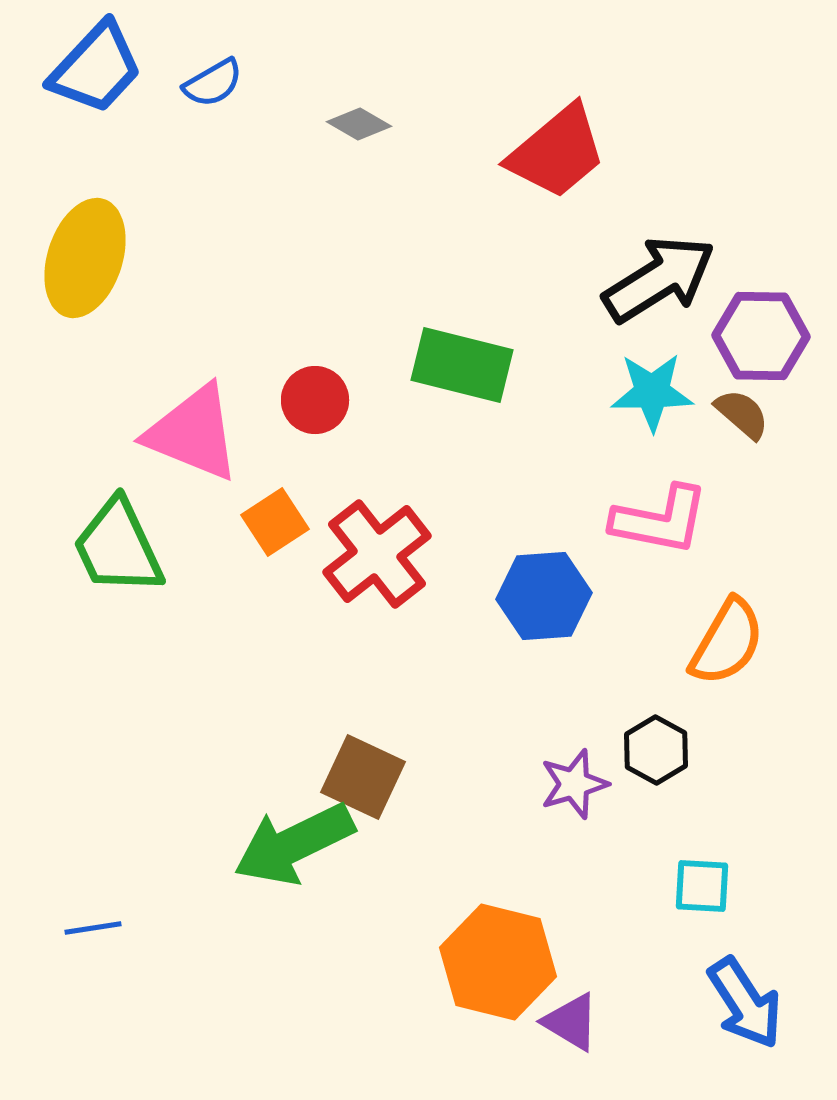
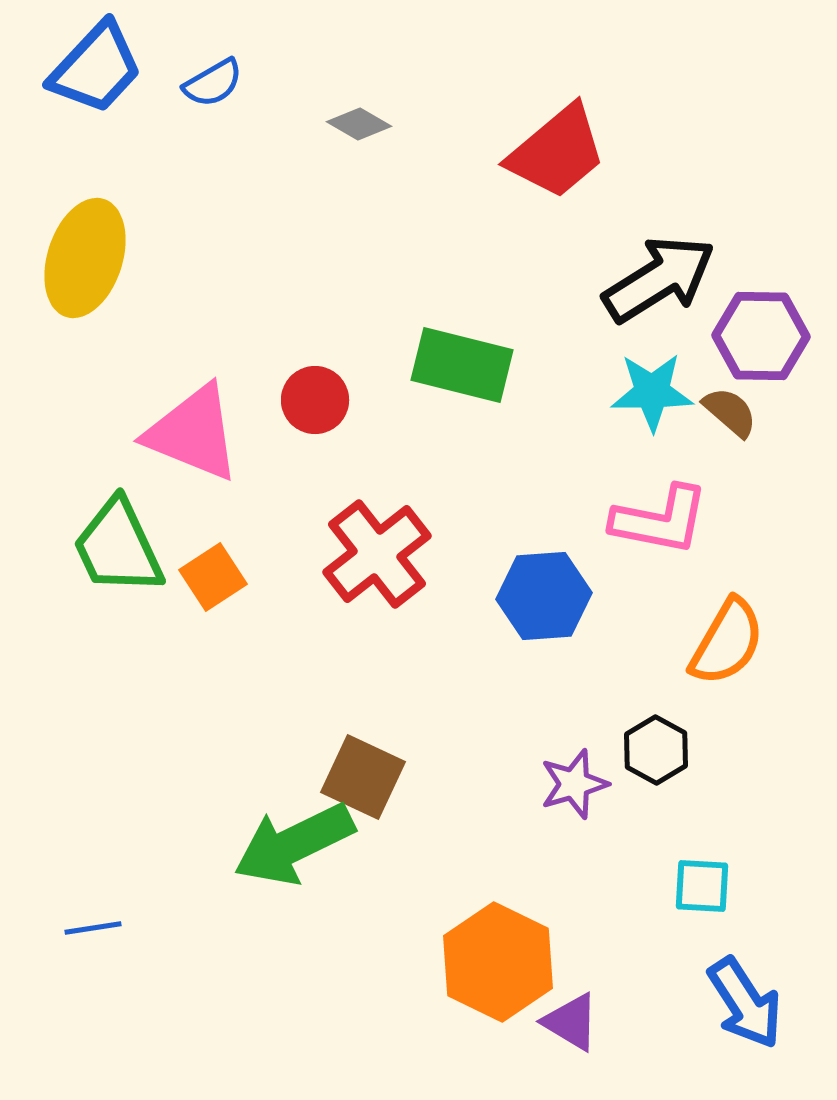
brown semicircle: moved 12 px left, 2 px up
orange square: moved 62 px left, 55 px down
orange hexagon: rotated 12 degrees clockwise
